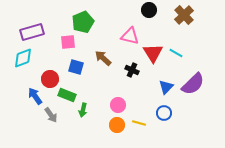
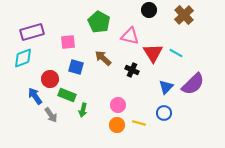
green pentagon: moved 16 px right; rotated 20 degrees counterclockwise
